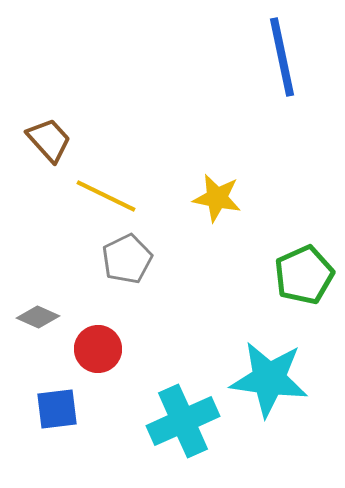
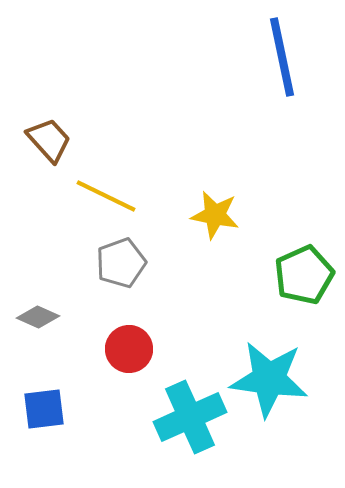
yellow star: moved 2 px left, 17 px down
gray pentagon: moved 6 px left, 4 px down; rotated 6 degrees clockwise
red circle: moved 31 px right
blue square: moved 13 px left
cyan cross: moved 7 px right, 4 px up
